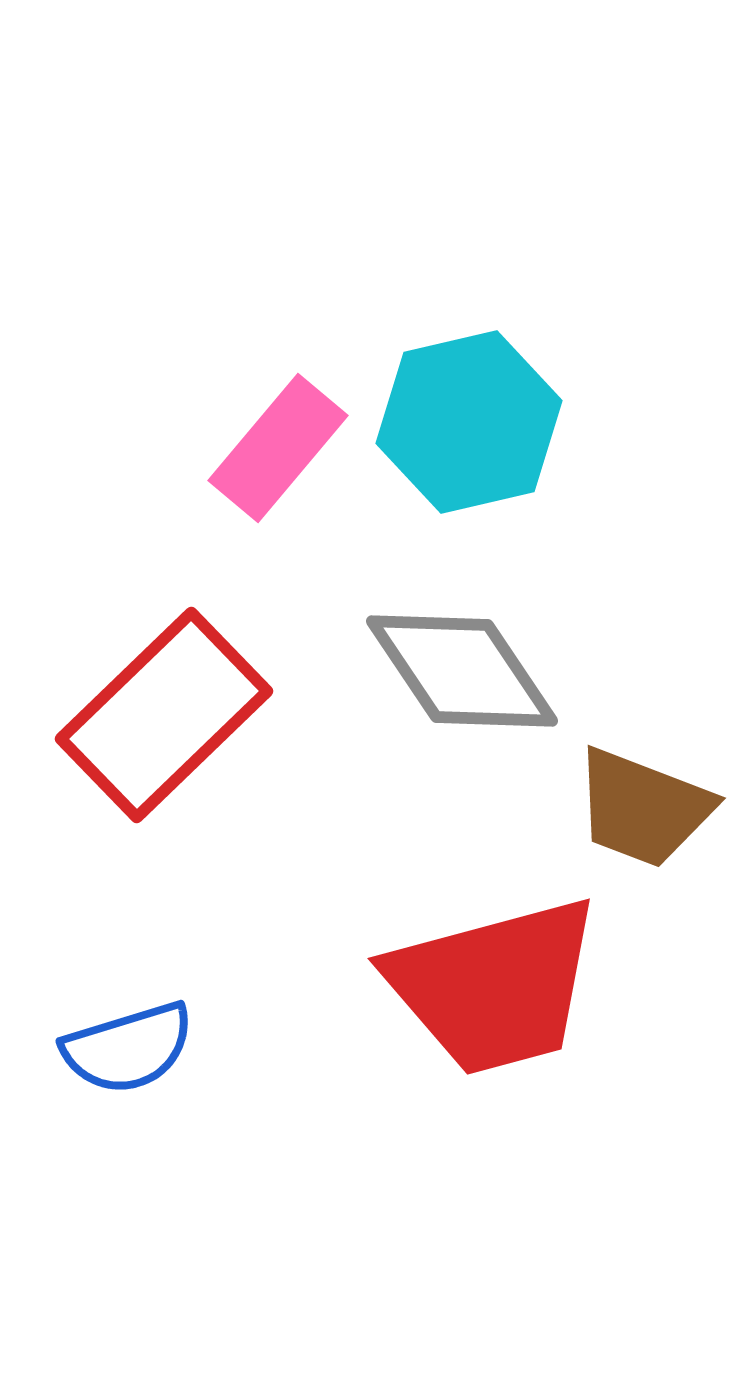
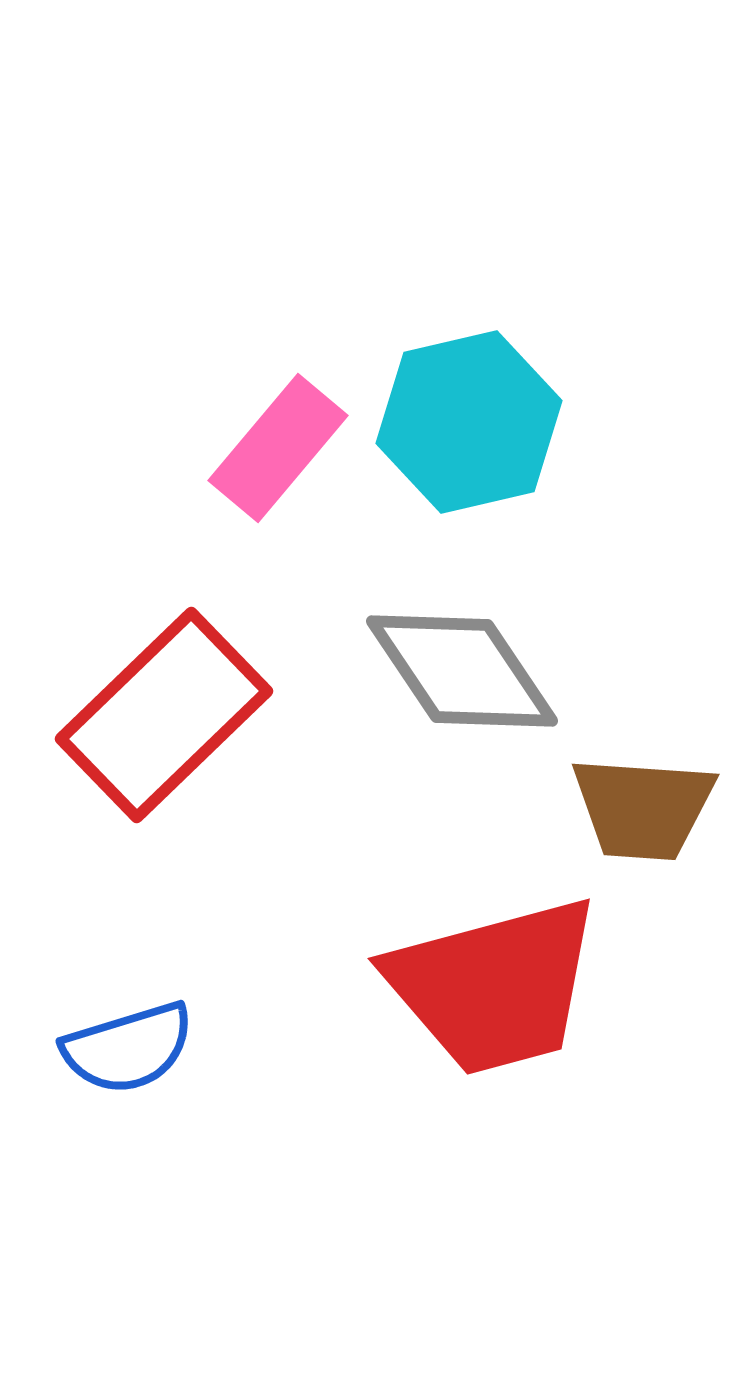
brown trapezoid: rotated 17 degrees counterclockwise
